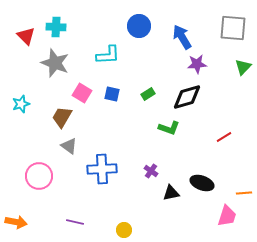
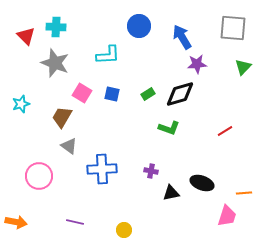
black diamond: moved 7 px left, 3 px up
red line: moved 1 px right, 6 px up
purple cross: rotated 24 degrees counterclockwise
